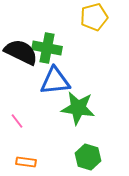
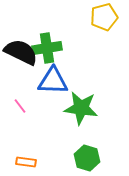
yellow pentagon: moved 10 px right
green cross: rotated 20 degrees counterclockwise
blue triangle: moved 2 px left; rotated 8 degrees clockwise
green star: moved 3 px right
pink line: moved 3 px right, 15 px up
green hexagon: moved 1 px left, 1 px down
